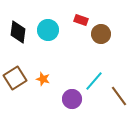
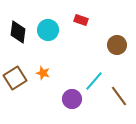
brown circle: moved 16 px right, 11 px down
orange star: moved 6 px up
